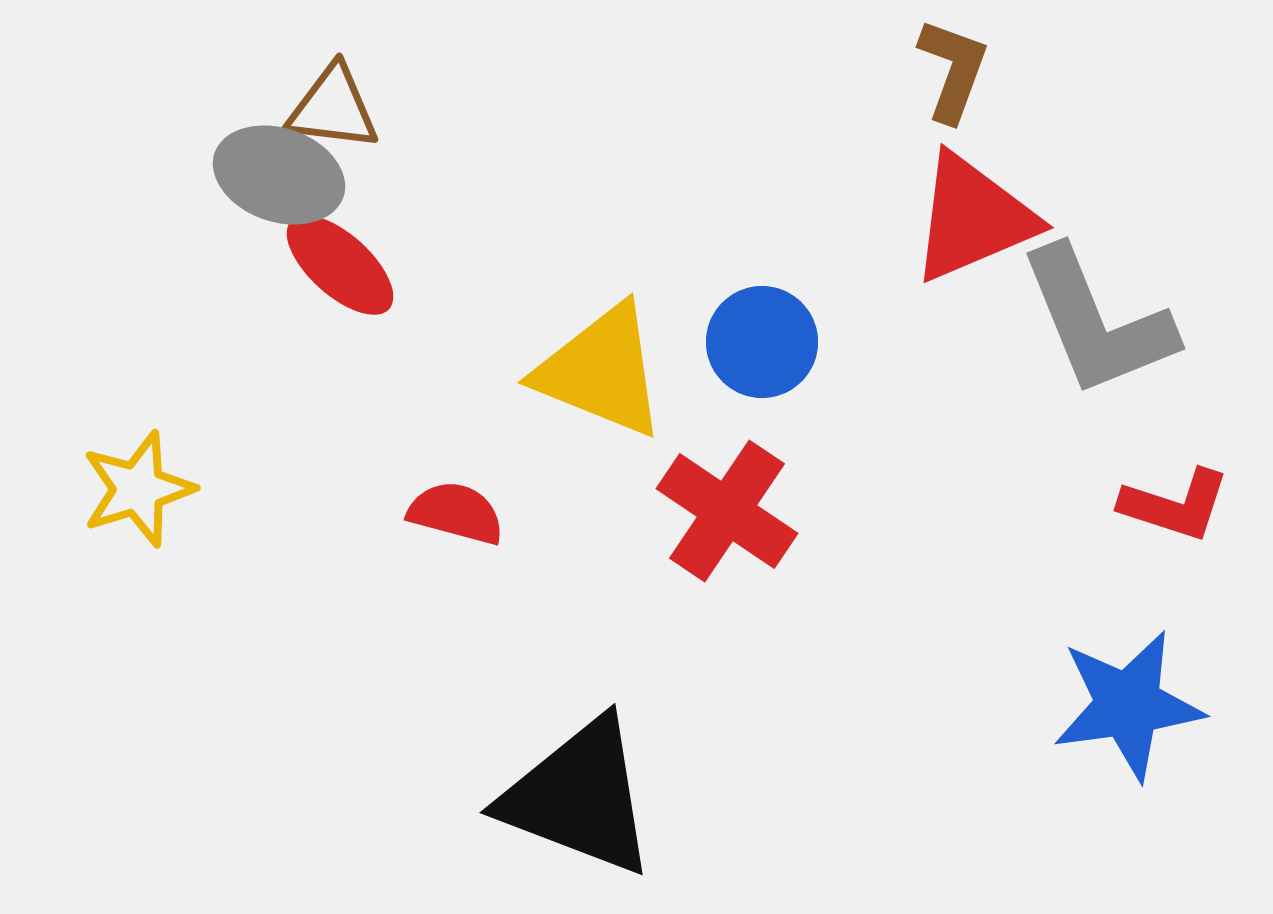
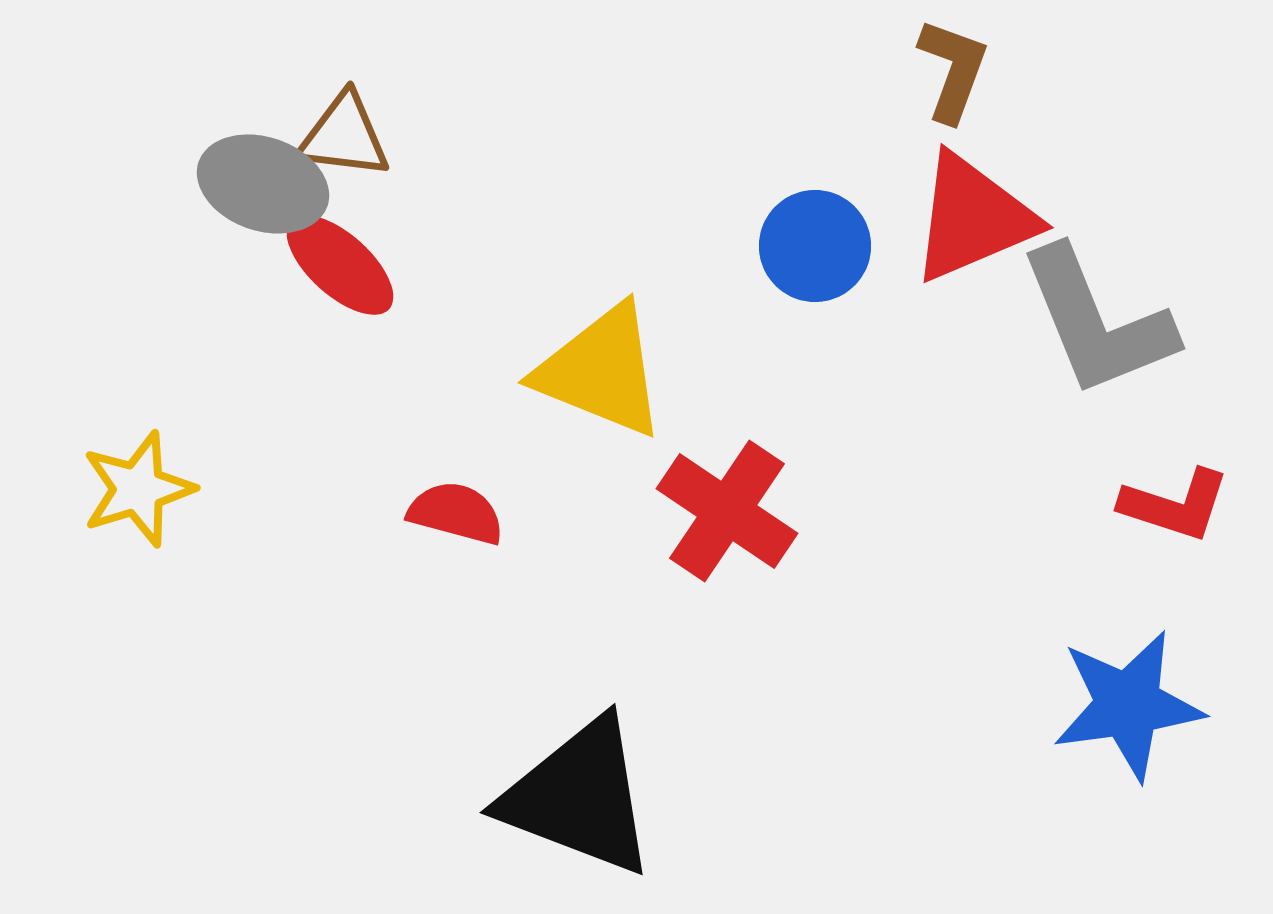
brown triangle: moved 11 px right, 28 px down
gray ellipse: moved 16 px left, 9 px down
blue circle: moved 53 px right, 96 px up
